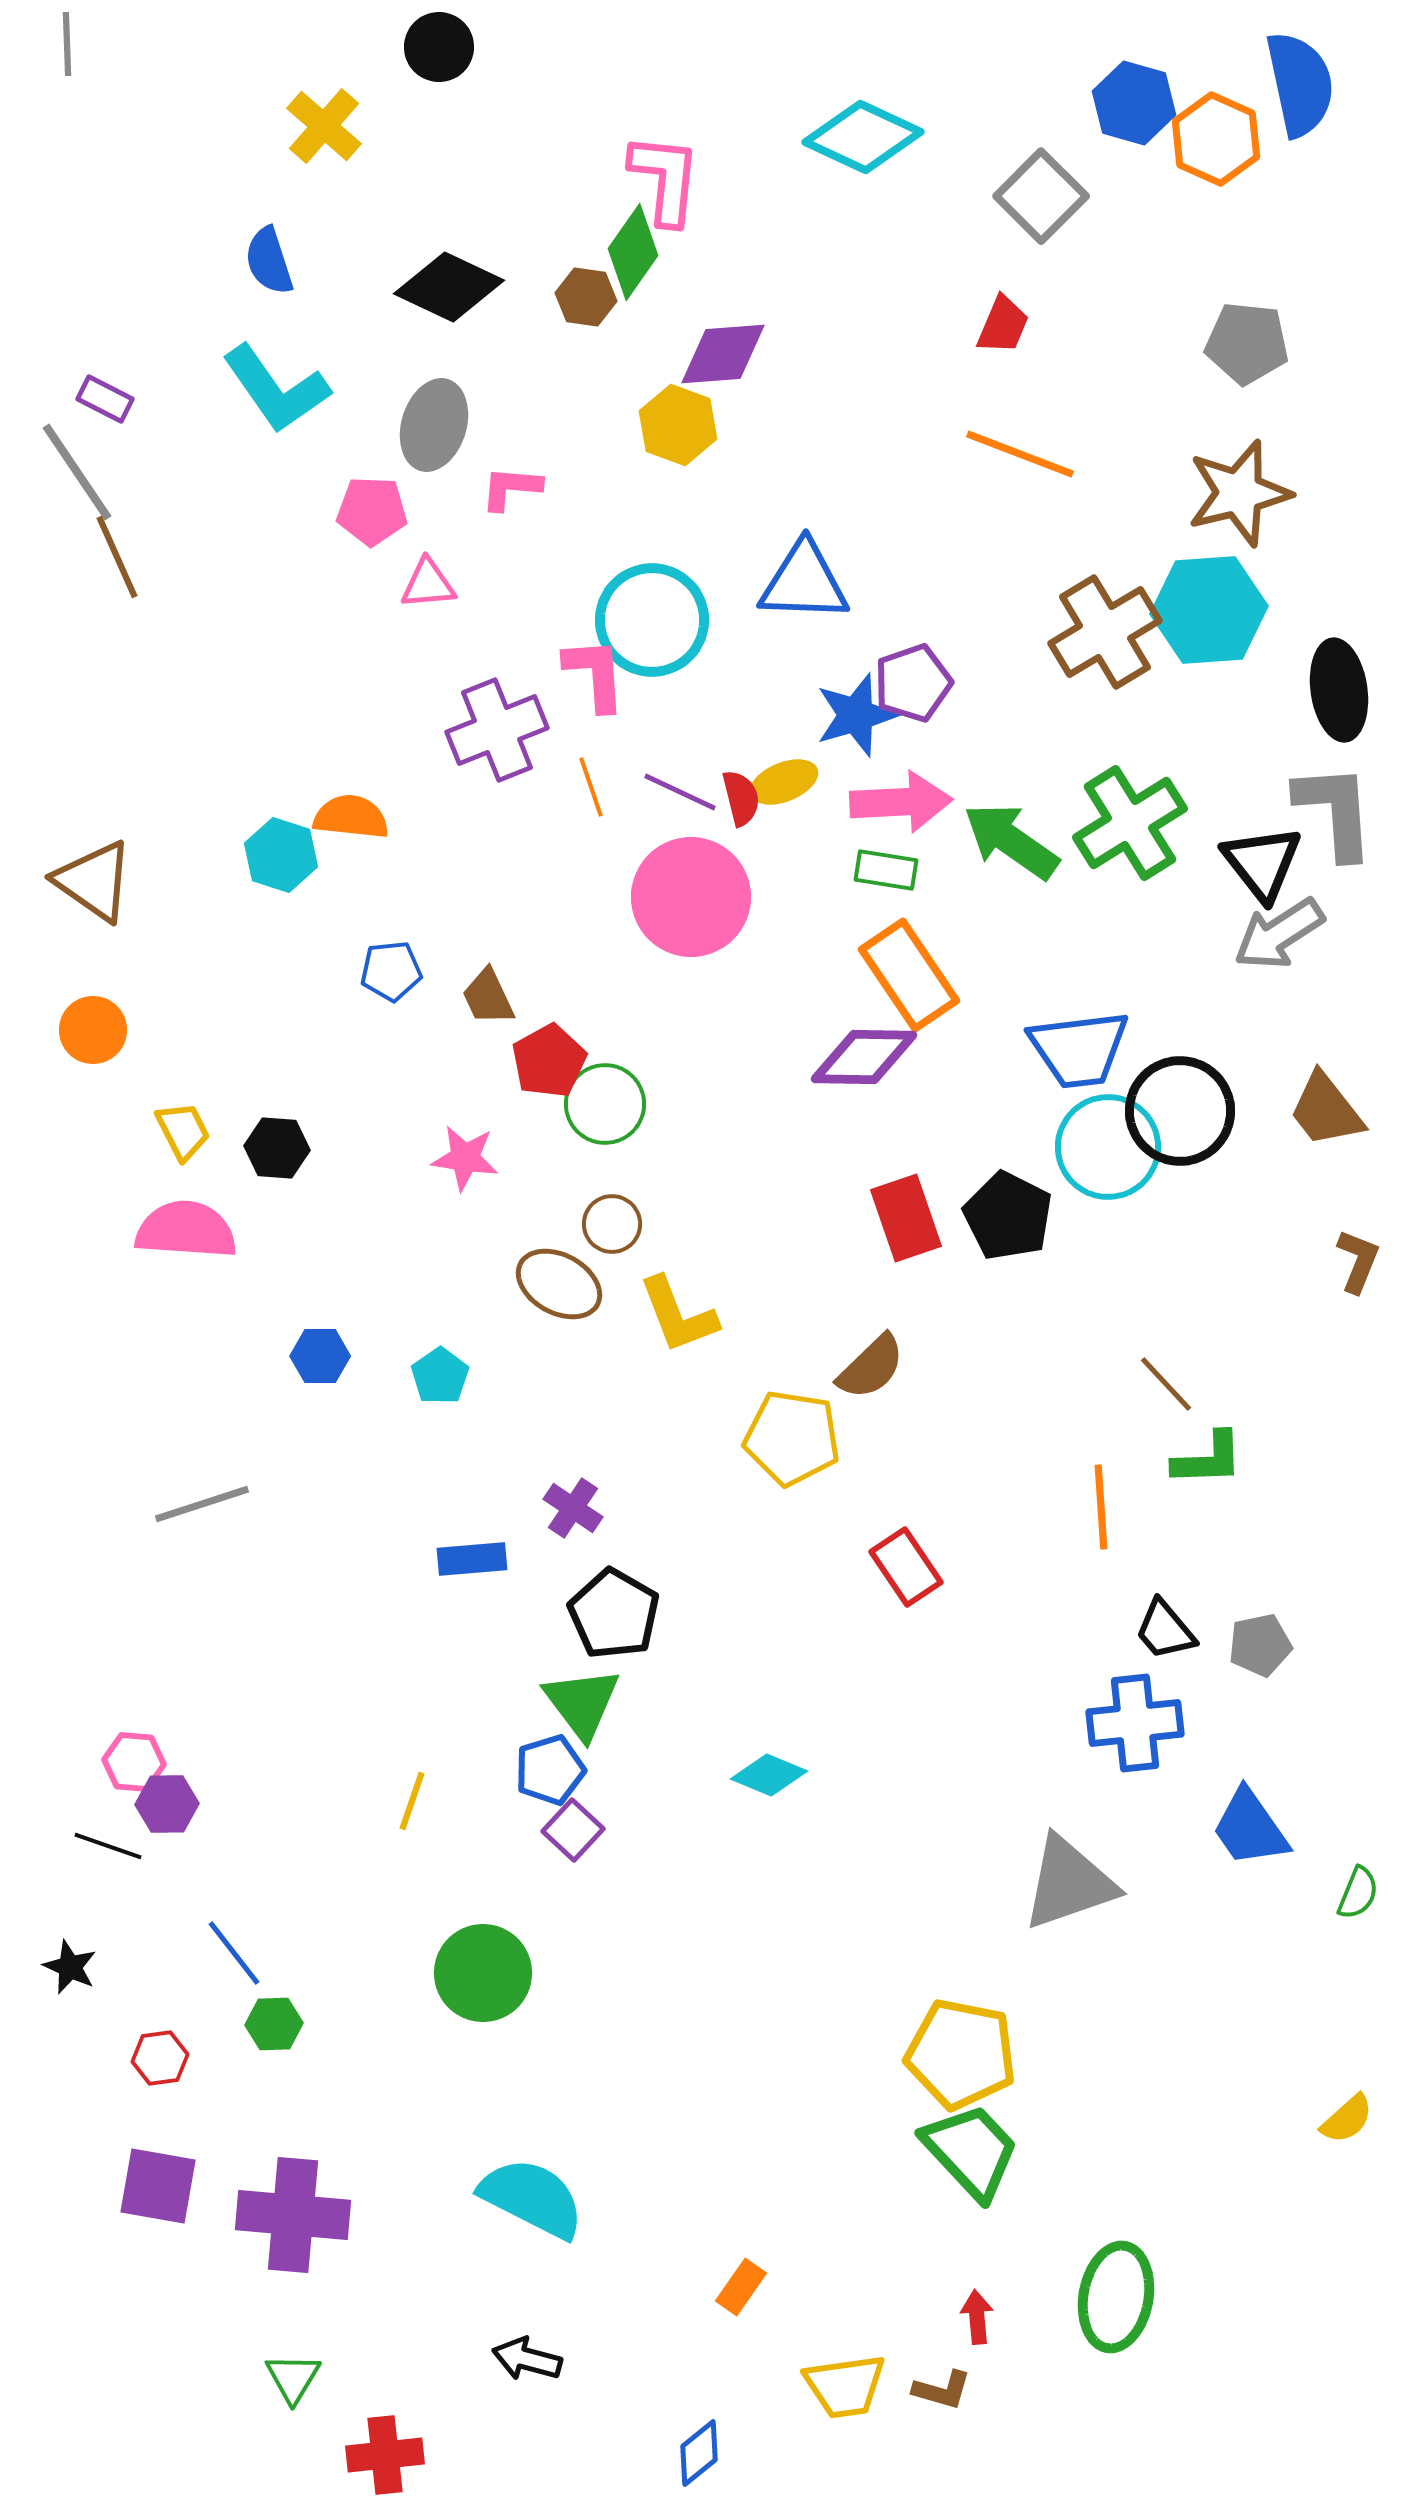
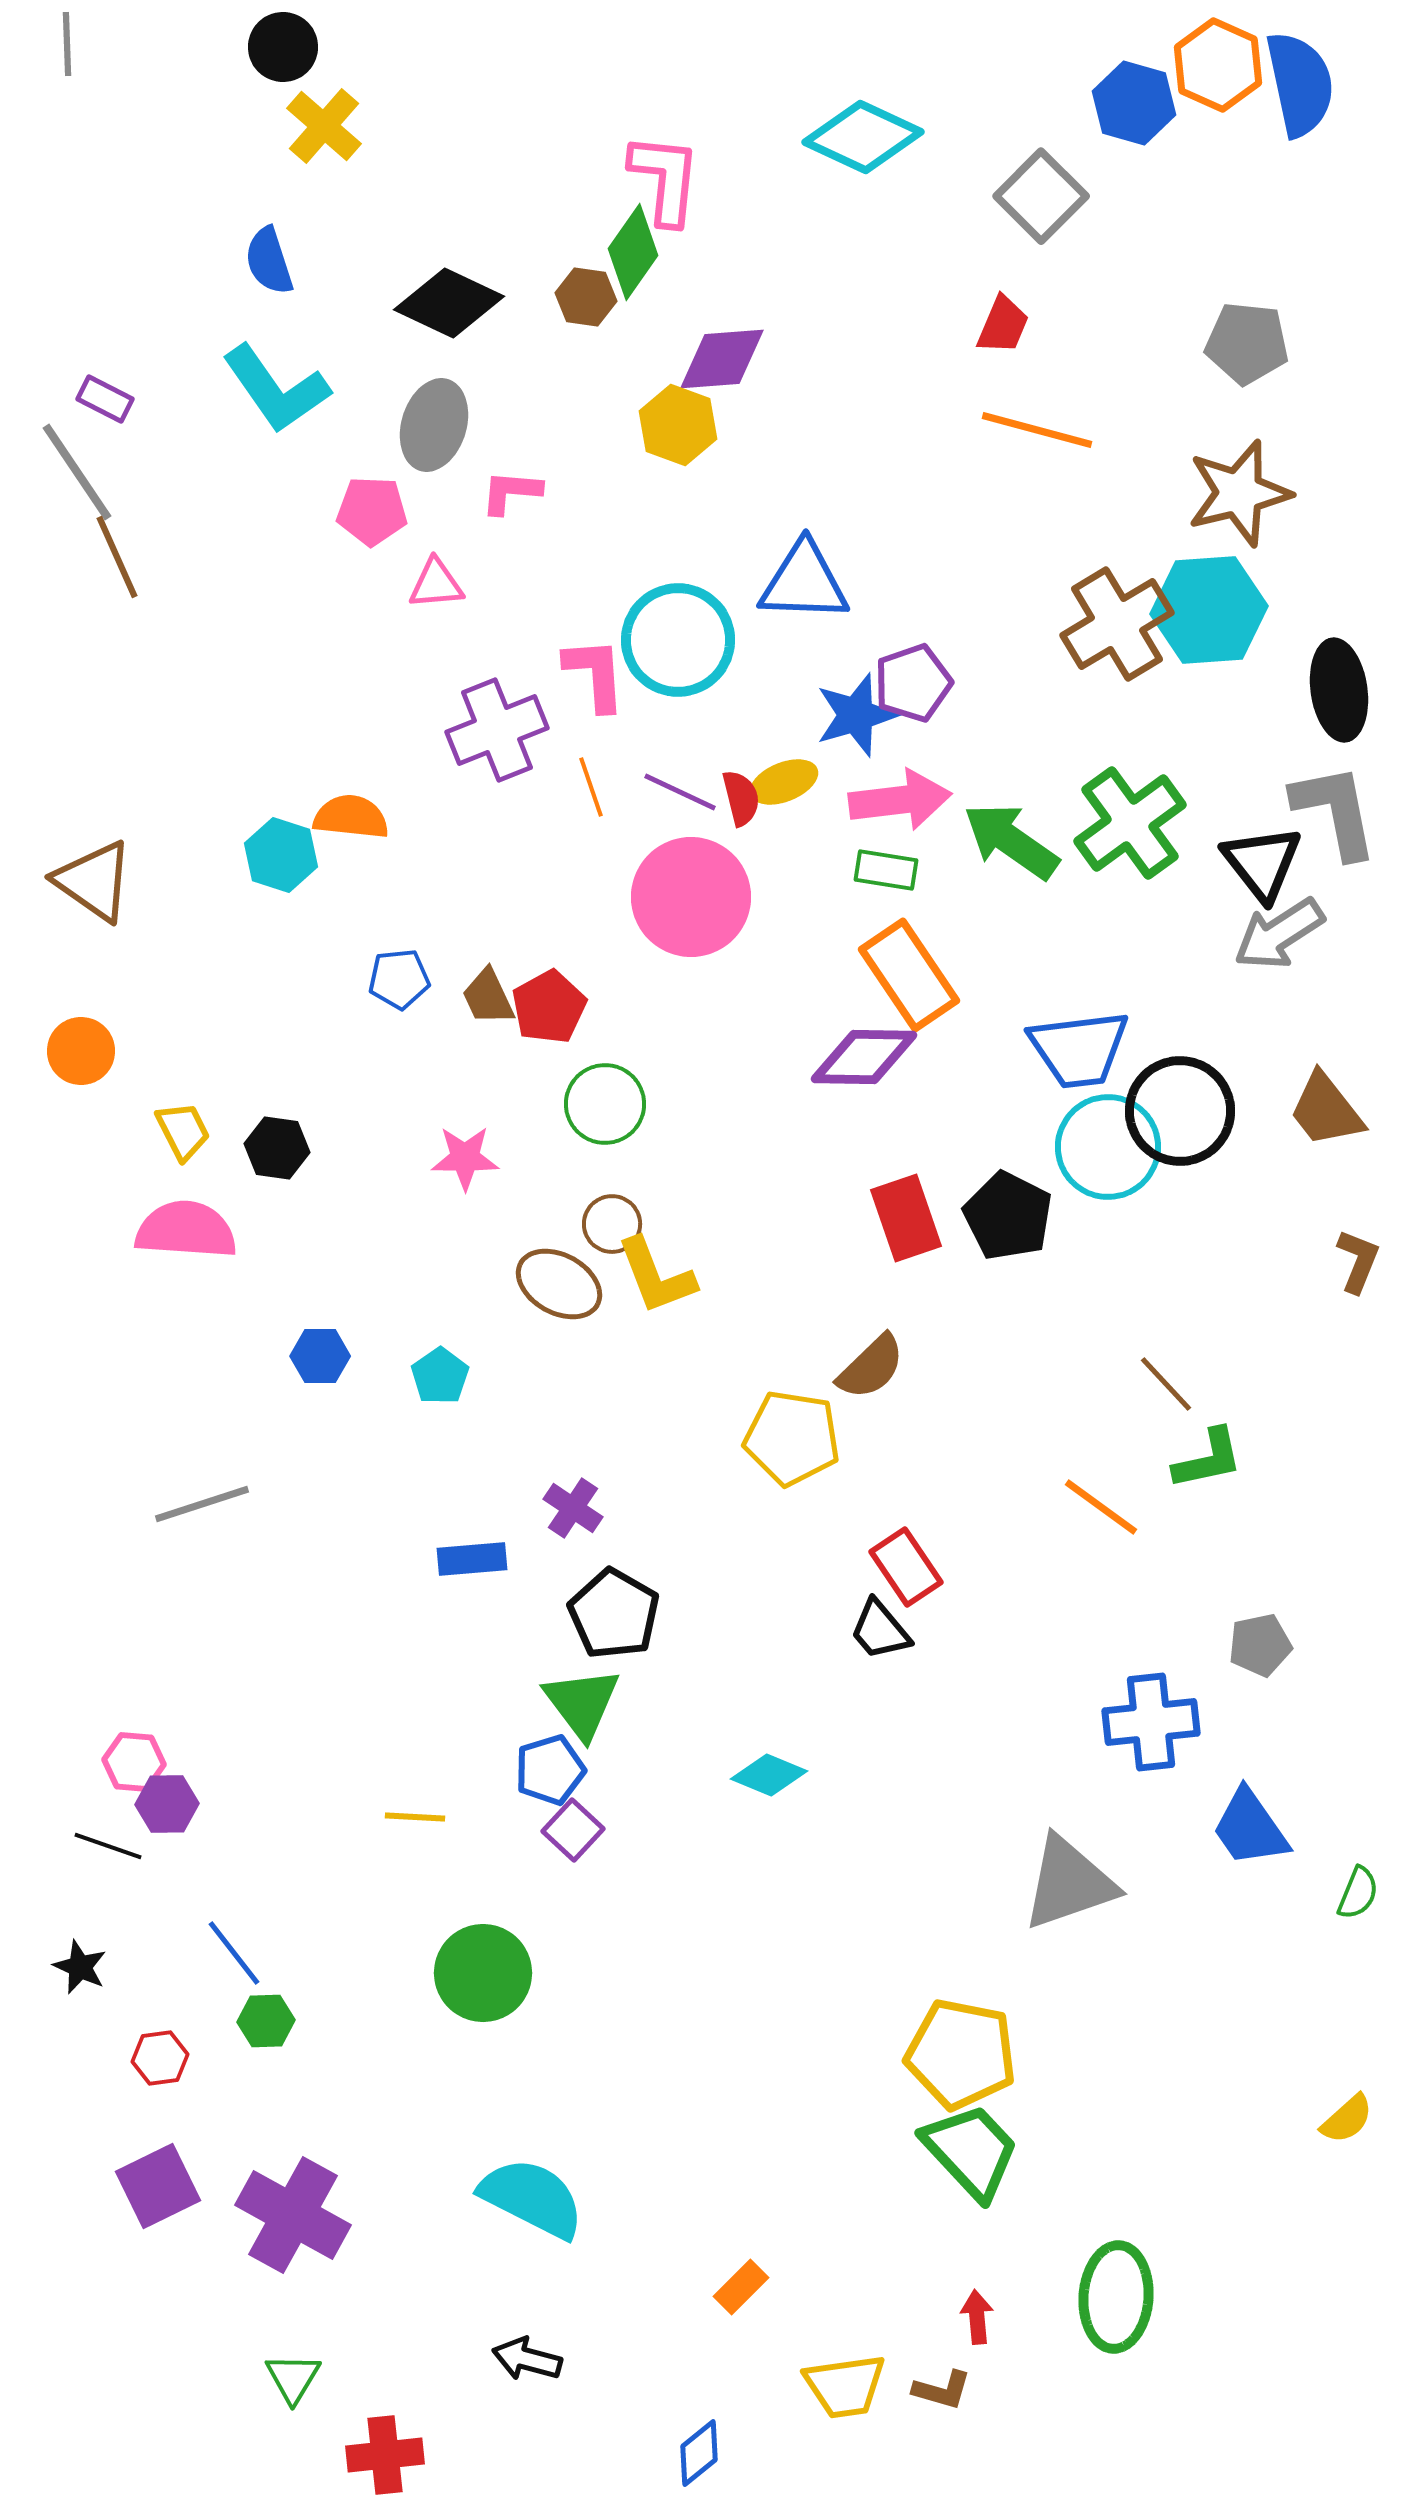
black circle at (439, 47): moved 156 px left
orange hexagon at (1216, 139): moved 2 px right, 74 px up
black diamond at (449, 287): moved 16 px down
purple diamond at (723, 354): moved 1 px left, 5 px down
orange line at (1020, 454): moved 17 px right, 24 px up; rotated 6 degrees counterclockwise
pink L-shape at (511, 488): moved 4 px down
pink triangle at (428, 584): moved 8 px right
cyan circle at (652, 620): moved 26 px right, 20 px down
brown cross at (1105, 632): moved 12 px right, 8 px up
pink arrow at (901, 802): moved 1 px left, 2 px up; rotated 4 degrees counterclockwise
gray L-shape at (1335, 811): rotated 7 degrees counterclockwise
green cross at (1130, 823): rotated 4 degrees counterclockwise
blue pentagon at (391, 971): moved 8 px right, 8 px down
orange circle at (93, 1030): moved 12 px left, 21 px down
red pentagon at (549, 1061): moved 54 px up
black hexagon at (277, 1148): rotated 4 degrees clockwise
pink star at (465, 1158): rotated 8 degrees counterclockwise
yellow L-shape at (678, 1315): moved 22 px left, 39 px up
green L-shape at (1208, 1459): rotated 10 degrees counterclockwise
orange line at (1101, 1507): rotated 50 degrees counterclockwise
black trapezoid at (1165, 1630): moved 285 px left
blue cross at (1135, 1723): moved 16 px right, 1 px up
yellow line at (412, 1801): moved 3 px right, 16 px down; rotated 74 degrees clockwise
black star at (70, 1967): moved 10 px right
green hexagon at (274, 2024): moved 8 px left, 3 px up
purple square at (158, 2186): rotated 36 degrees counterclockwise
purple cross at (293, 2215): rotated 24 degrees clockwise
orange rectangle at (741, 2287): rotated 10 degrees clockwise
green ellipse at (1116, 2297): rotated 6 degrees counterclockwise
